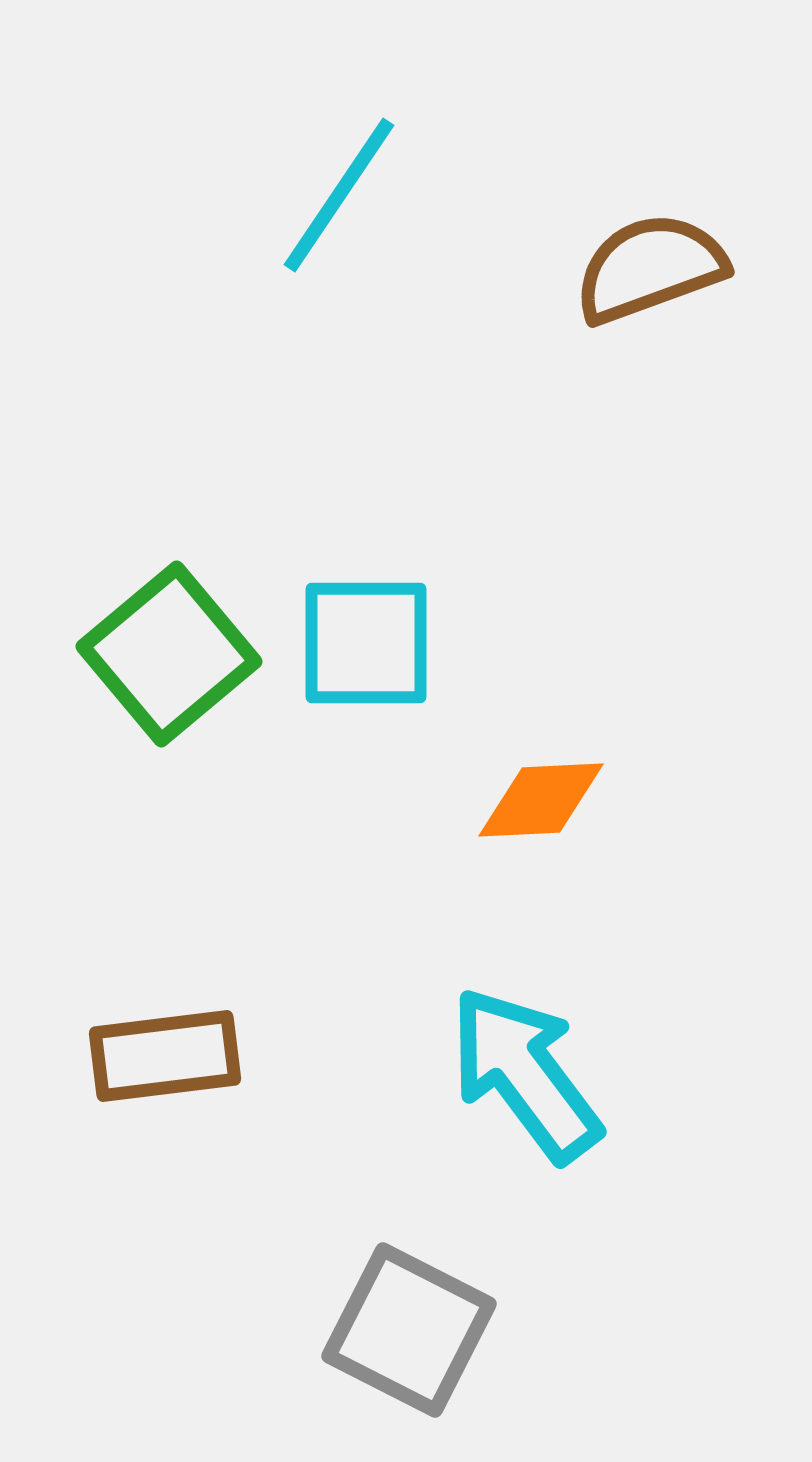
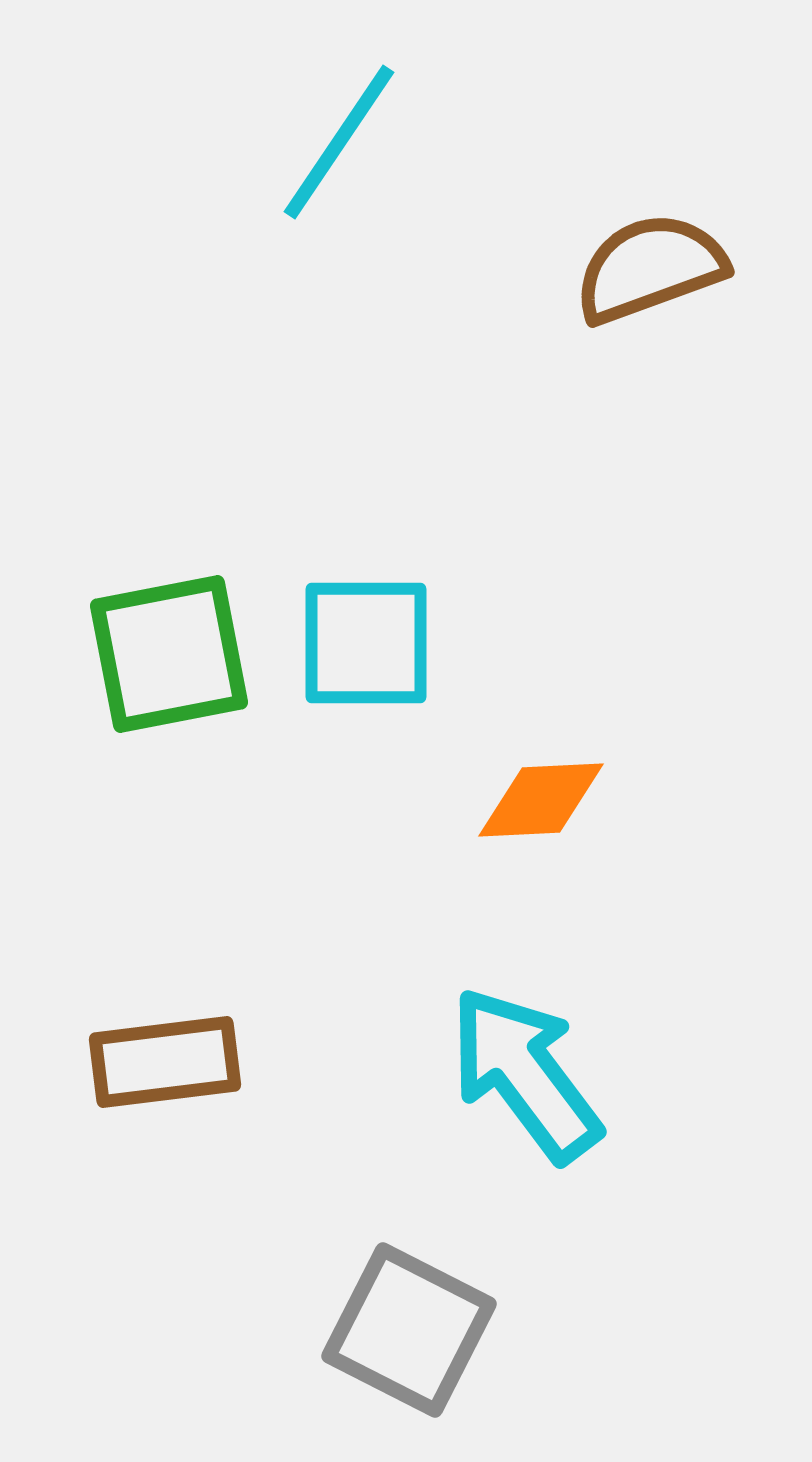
cyan line: moved 53 px up
green square: rotated 29 degrees clockwise
brown rectangle: moved 6 px down
